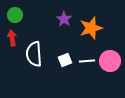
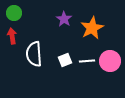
green circle: moved 1 px left, 2 px up
orange star: moved 1 px right; rotated 10 degrees counterclockwise
red arrow: moved 2 px up
